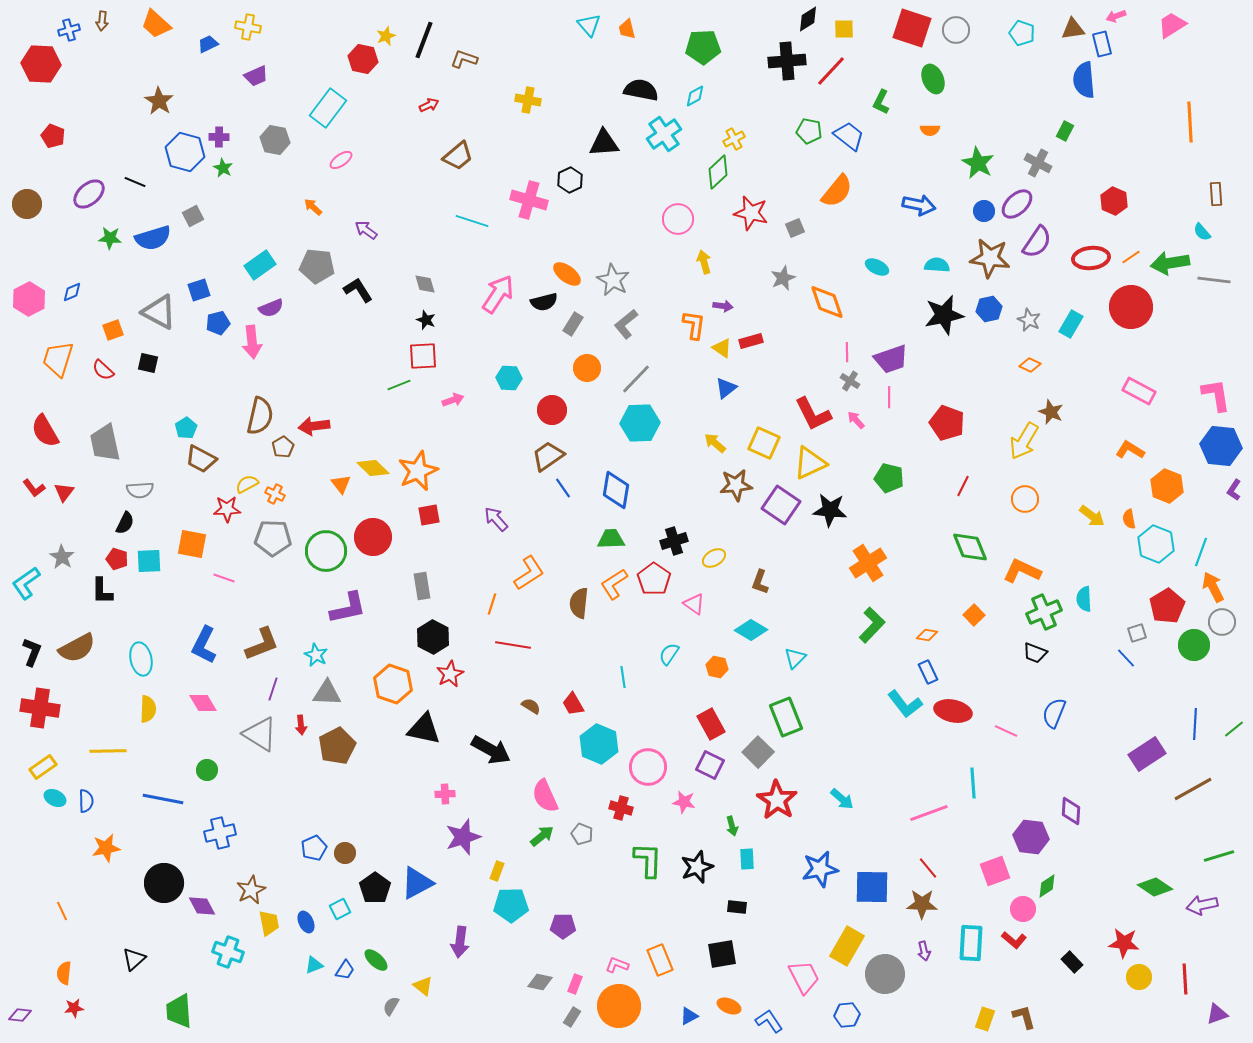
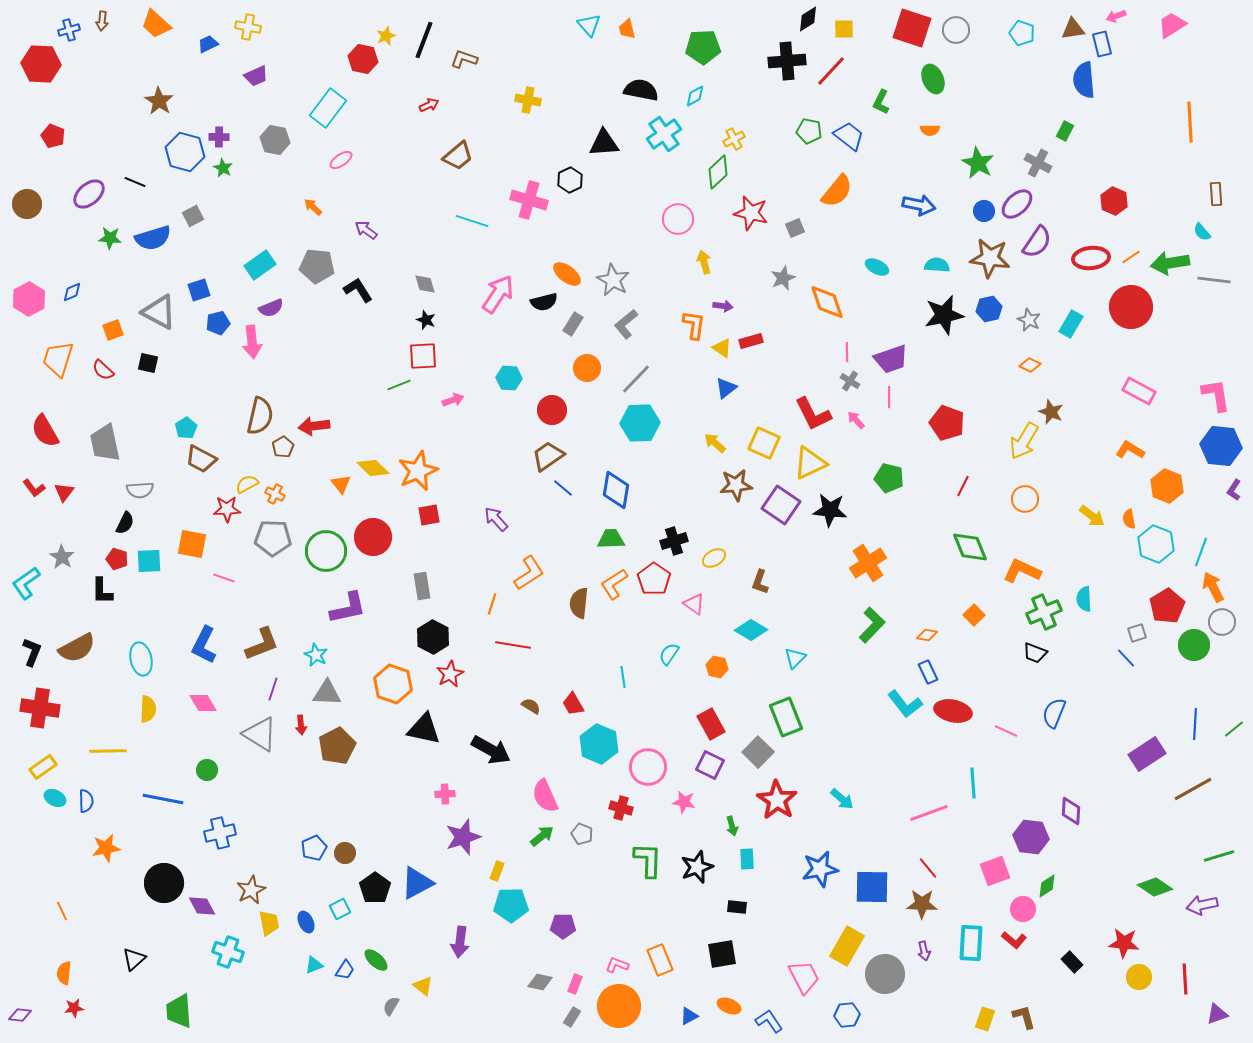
blue line at (563, 488): rotated 15 degrees counterclockwise
